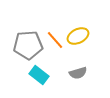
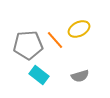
yellow ellipse: moved 1 px right, 7 px up
gray semicircle: moved 2 px right, 3 px down
